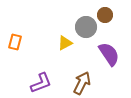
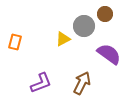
brown circle: moved 1 px up
gray circle: moved 2 px left, 1 px up
yellow triangle: moved 2 px left, 4 px up
purple semicircle: rotated 20 degrees counterclockwise
